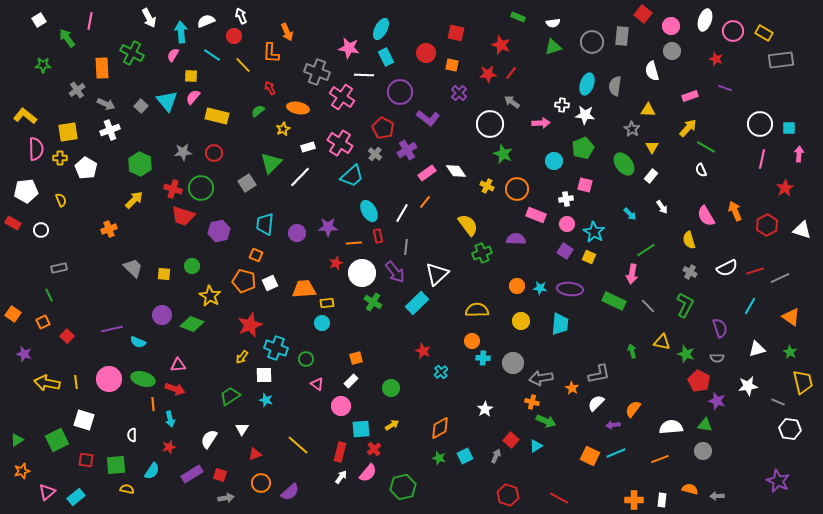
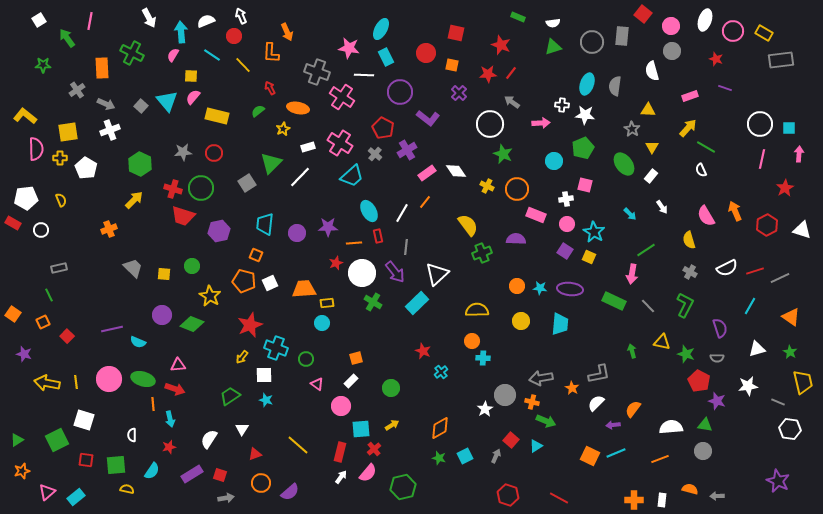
white pentagon at (26, 191): moved 7 px down
gray circle at (513, 363): moved 8 px left, 32 px down
